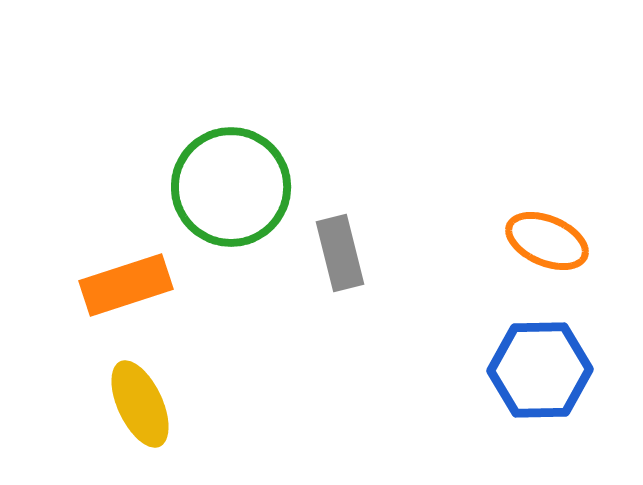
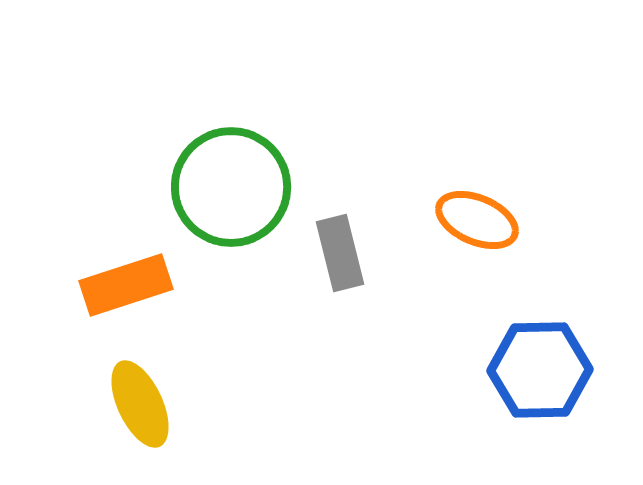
orange ellipse: moved 70 px left, 21 px up
